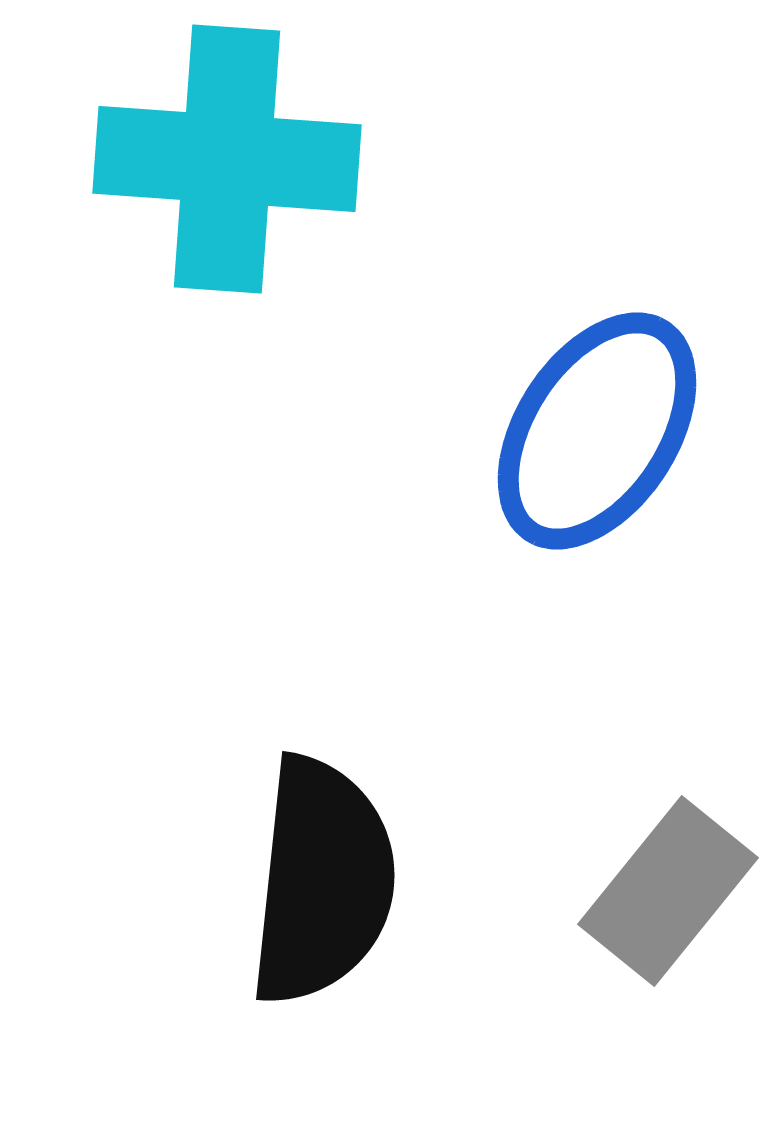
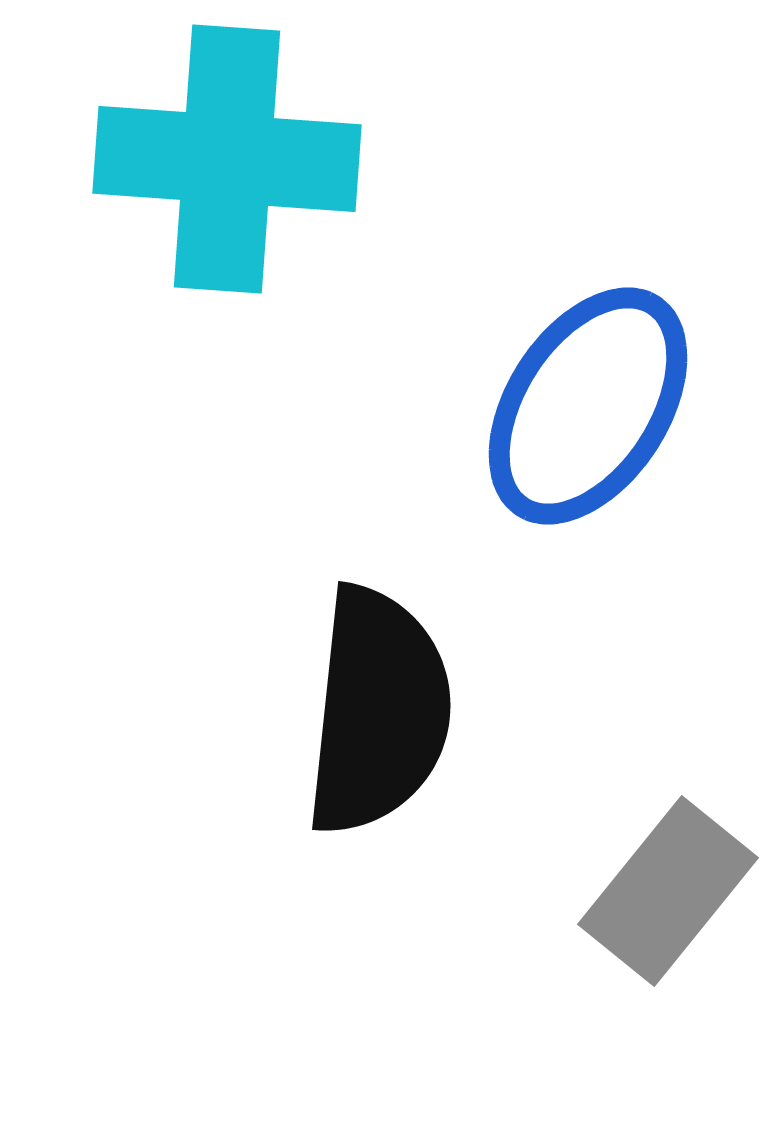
blue ellipse: moved 9 px left, 25 px up
black semicircle: moved 56 px right, 170 px up
